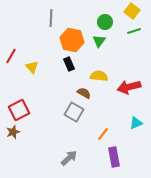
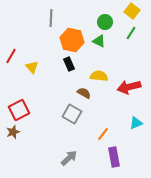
green line: moved 3 px left, 2 px down; rotated 40 degrees counterclockwise
green triangle: rotated 40 degrees counterclockwise
gray square: moved 2 px left, 2 px down
